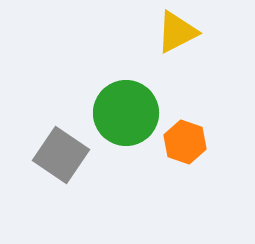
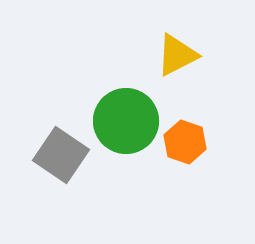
yellow triangle: moved 23 px down
green circle: moved 8 px down
